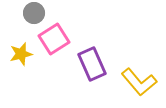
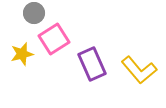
yellow star: moved 1 px right
yellow L-shape: moved 12 px up
